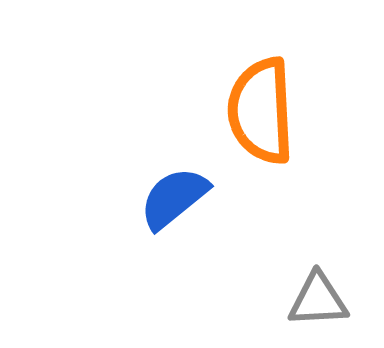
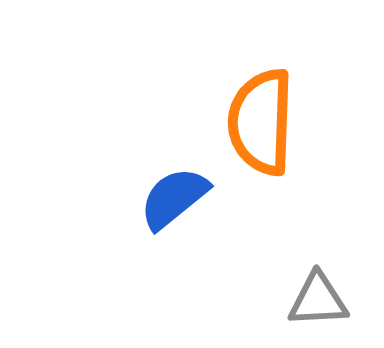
orange semicircle: moved 11 px down; rotated 5 degrees clockwise
